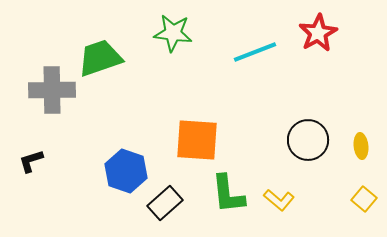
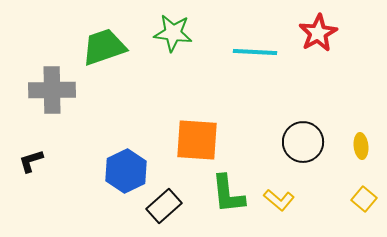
cyan line: rotated 24 degrees clockwise
green trapezoid: moved 4 px right, 11 px up
black circle: moved 5 px left, 2 px down
blue hexagon: rotated 15 degrees clockwise
black rectangle: moved 1 px left, 3 px down
